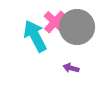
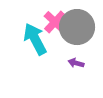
cyan arrow: moved 3 px down
purple arrow: moved 5 px right, 5 px up
